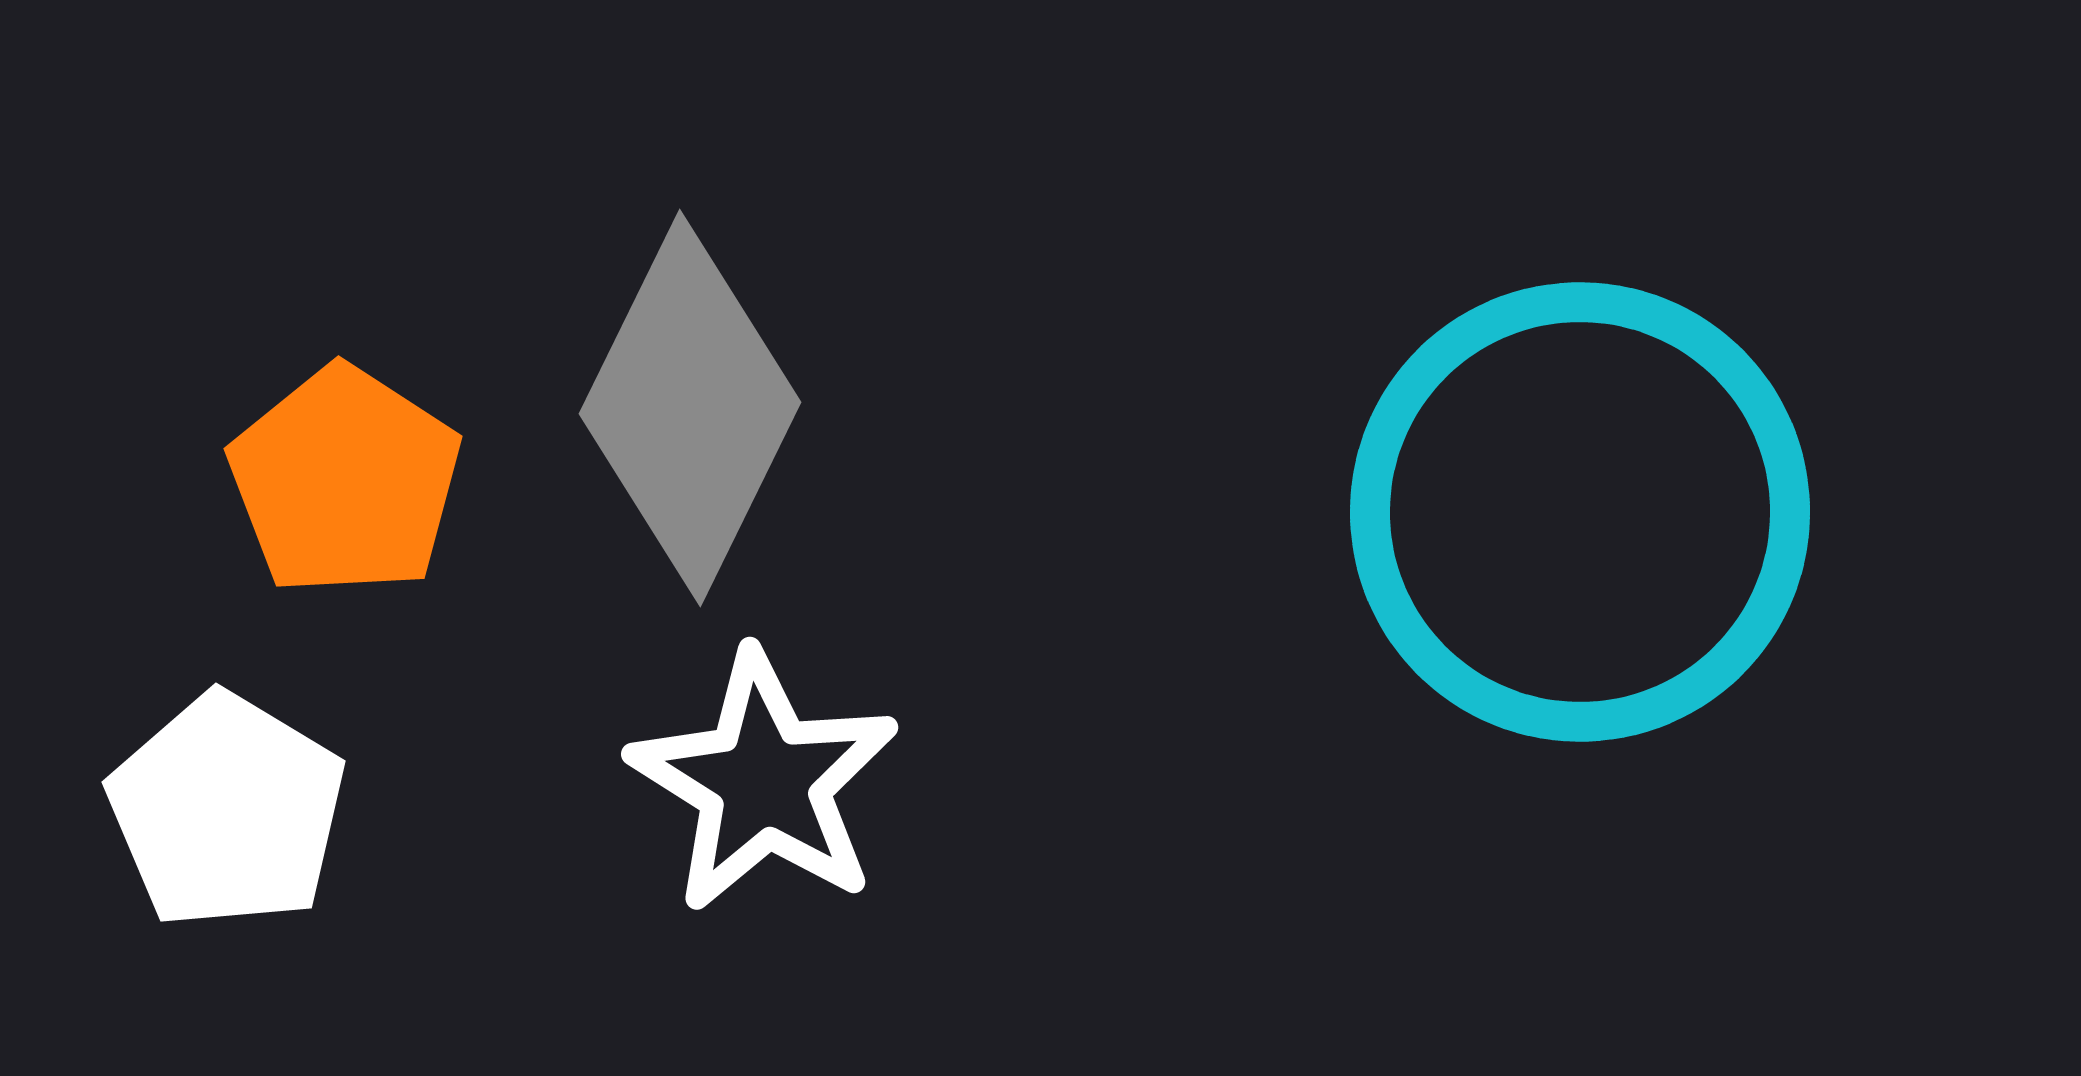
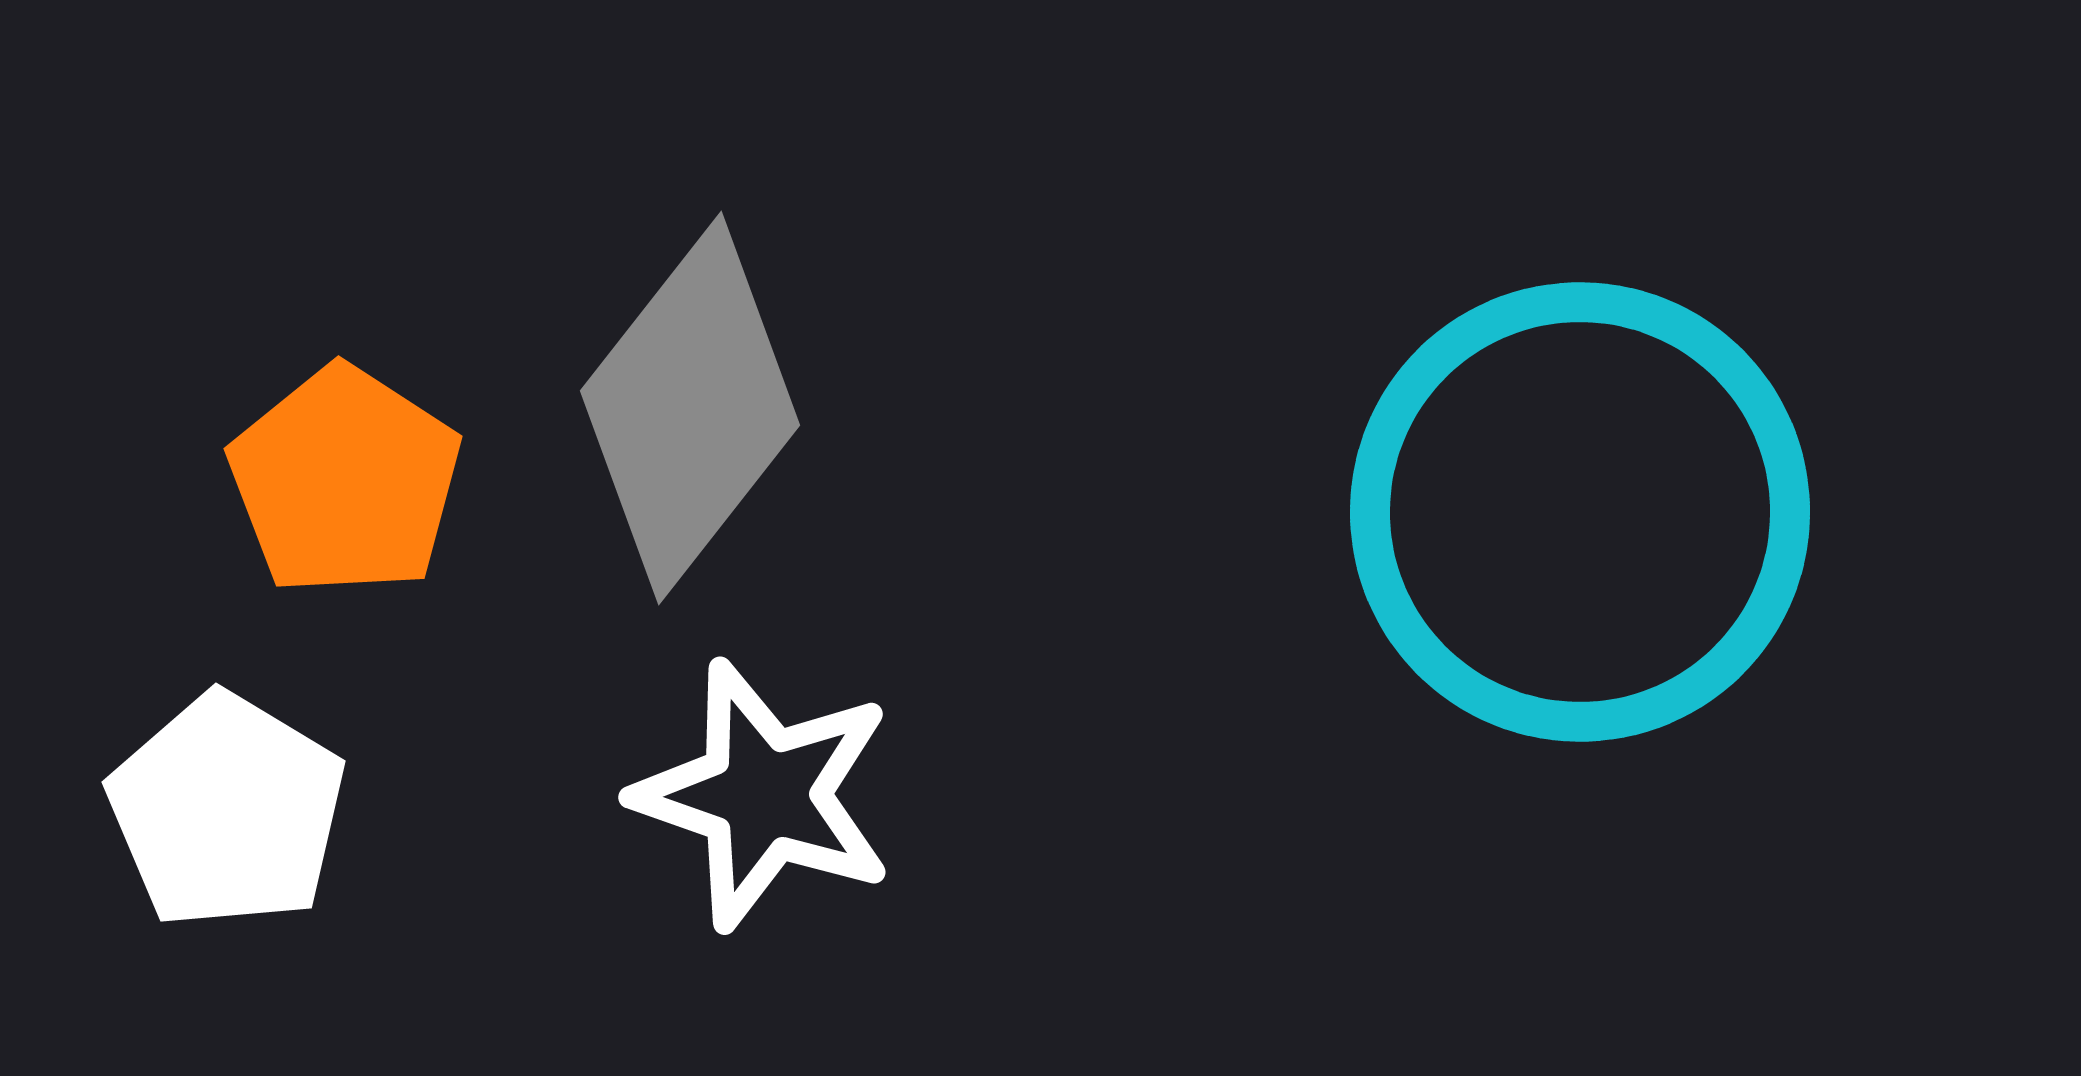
gray diamond: rotated 12 degrees clockwise
white star: moved 13 px down; rotated 13 degrees counterclockwise
